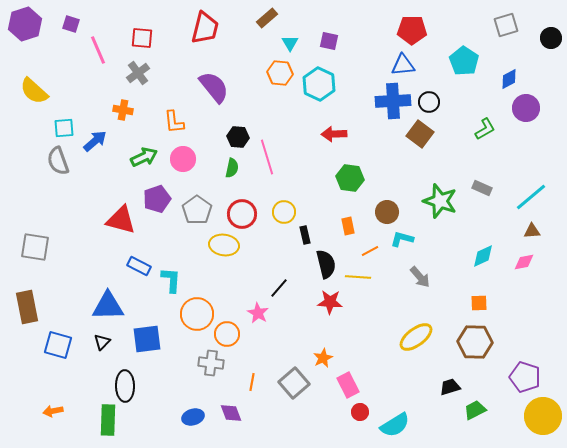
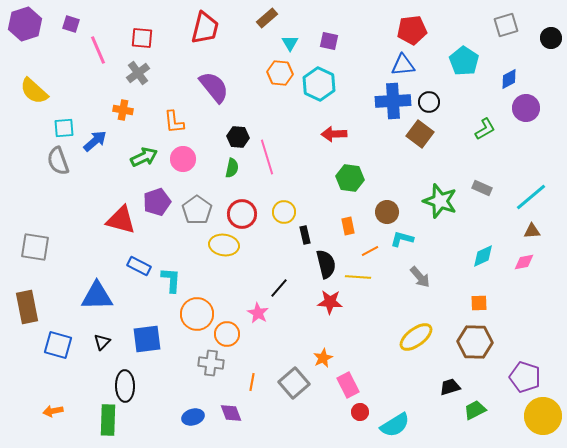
red pentagon at (412, 30): rotated 8 degrees counterclockwise
purple pentagon at (157, 199): moved 3 px down
blue triangle at (108, 306): moved 11 px left, 10 px up
